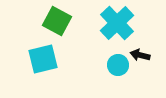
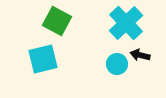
cyan cross: moved 9 px right
cyan circle: moved 1 px left, 1 px up
